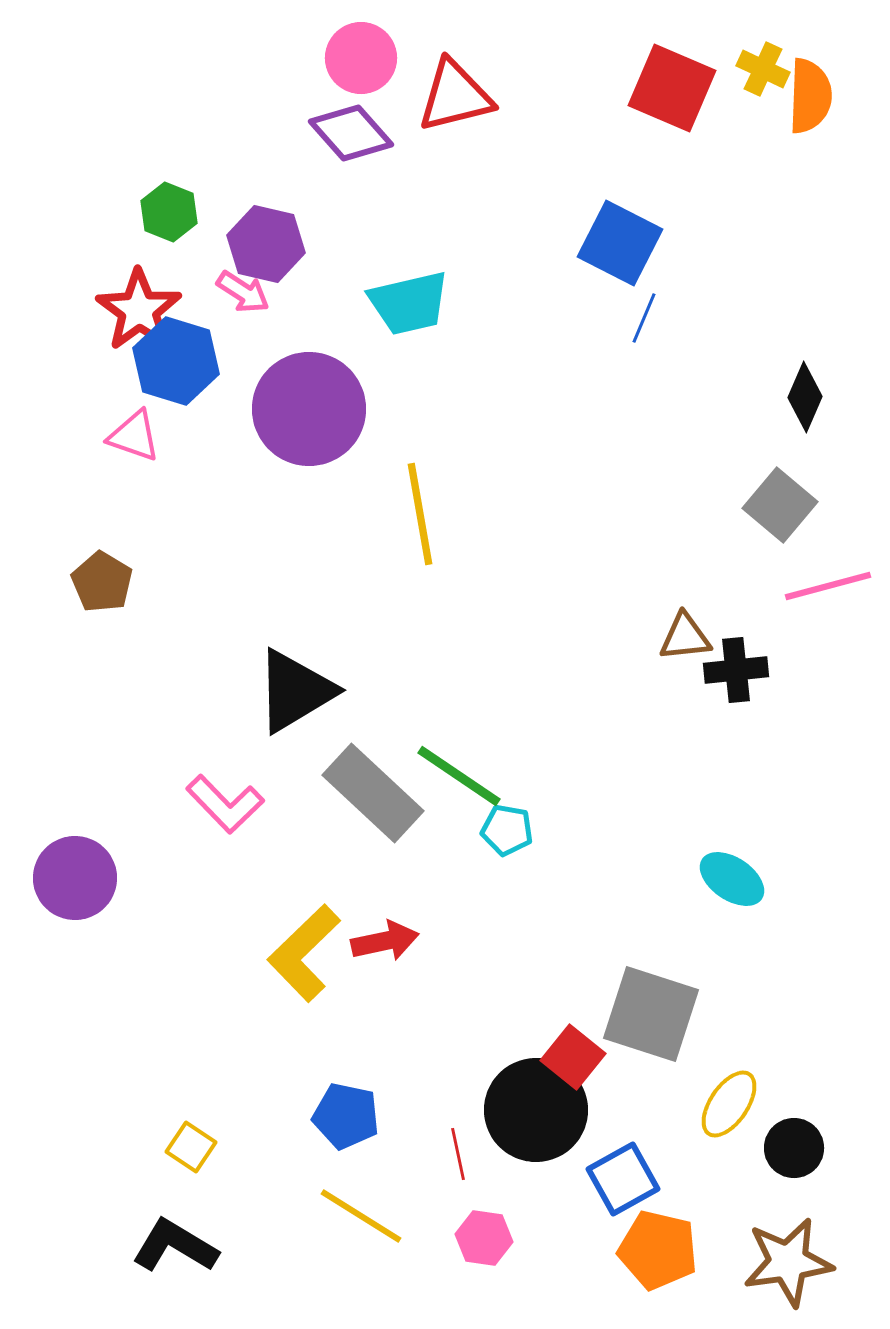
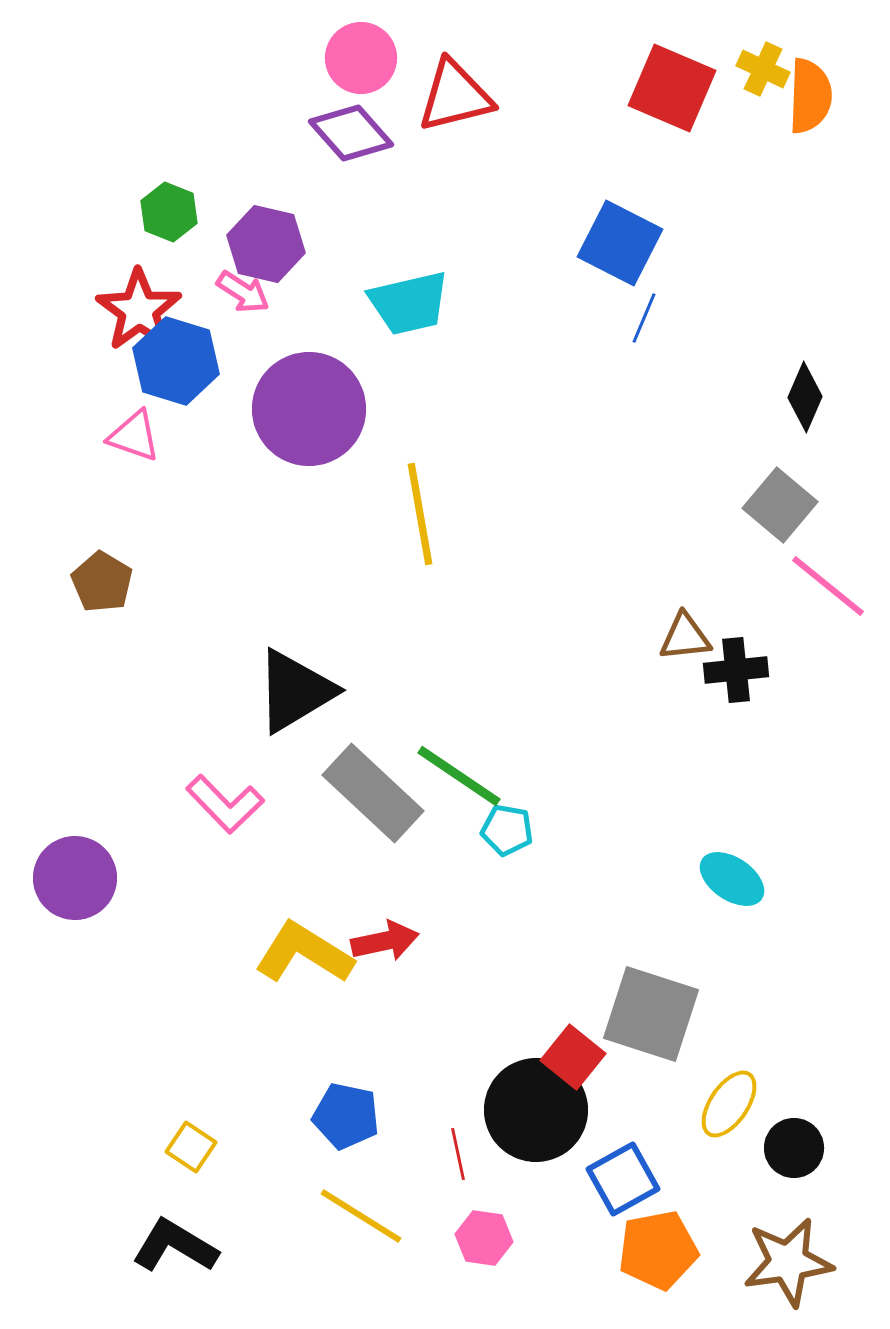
pink line at (828, 586): rotated 54 degrees clockwise
yellow L-shape at (304, 953): rotated 76 degrees clockwise
orange pentagon at (658, 1250): rotated 24 degrees counterclockwise
